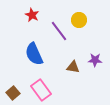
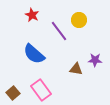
blue semicircle: rotated 25 degrees counterclockwise
brown triangle: moved 3 px right, 2 px down
